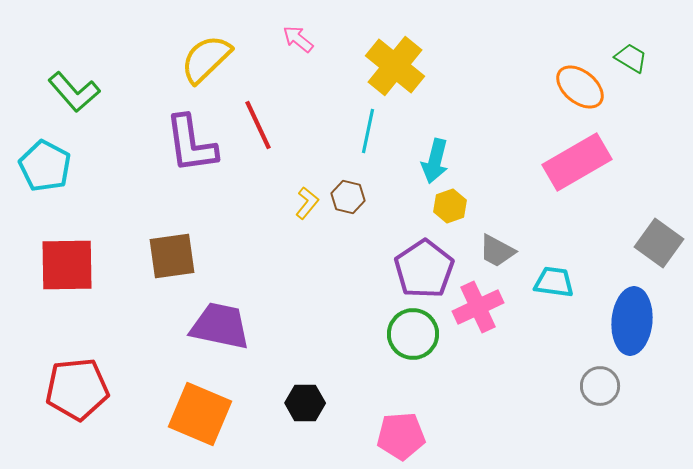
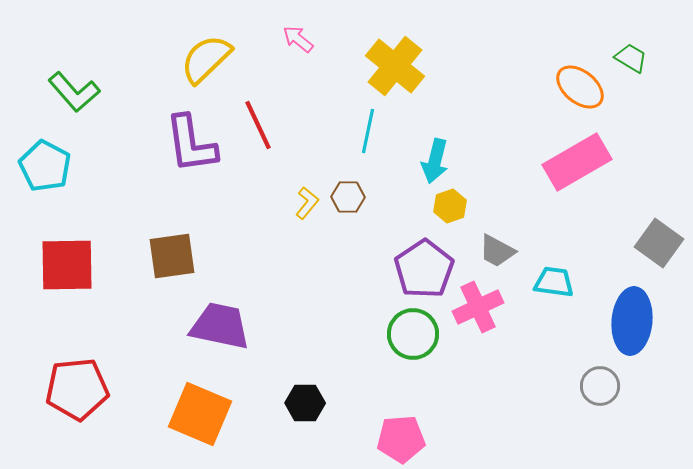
brown hexagon: rotated 12 degrees counterclockwise
pink pentagon: moved 3 px down
